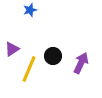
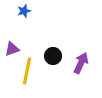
blue star: moved 6 px left, 1 px down
purple triangle: rotated 14 degrees clockwise
yellow line: moved 2 px left, 2 px down; rotated 12 degrees counterclockwise
